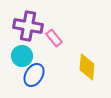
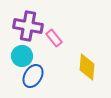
blue ellipse: moved 1 px left, 1 px down
